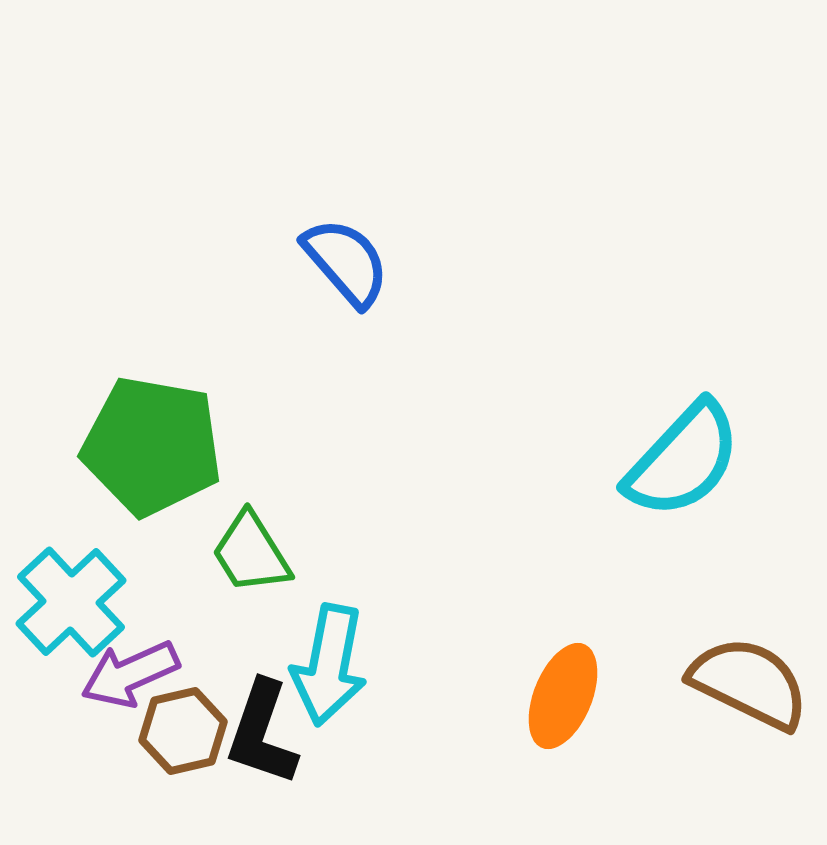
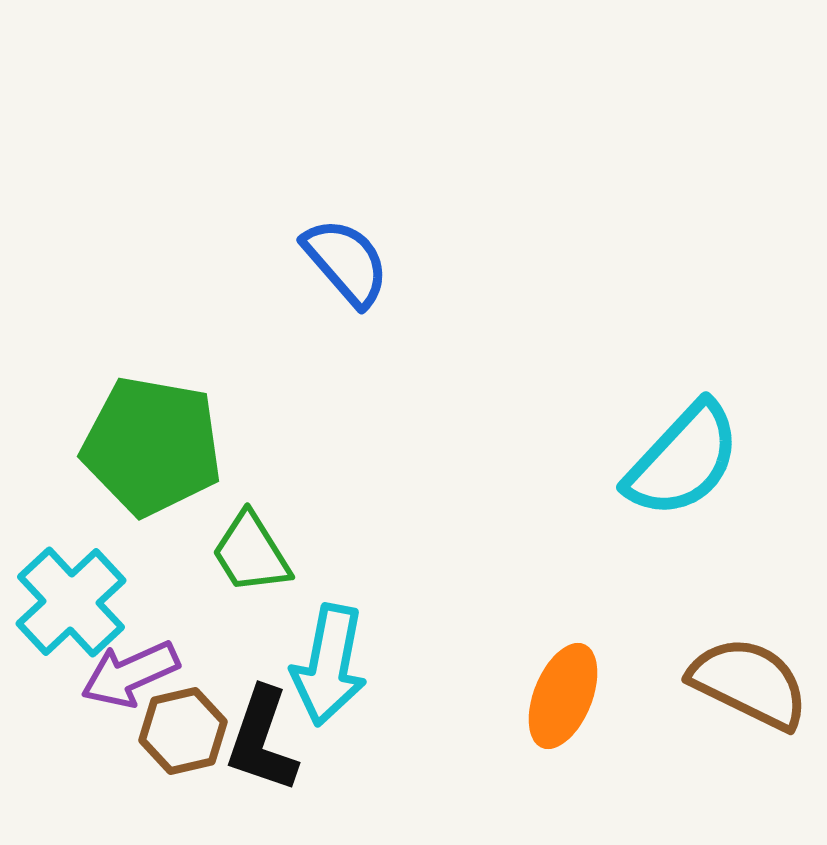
black L-shape: moved 7 px down
